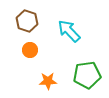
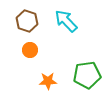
cyan arrow: moved 3 px left, 10 px up
